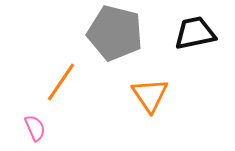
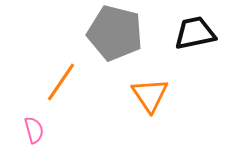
pink semicircle: moved 1 px left, 2 px down; rotated 8 degrees clockwise
